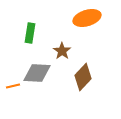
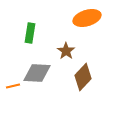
brown star: moved 4 px right
